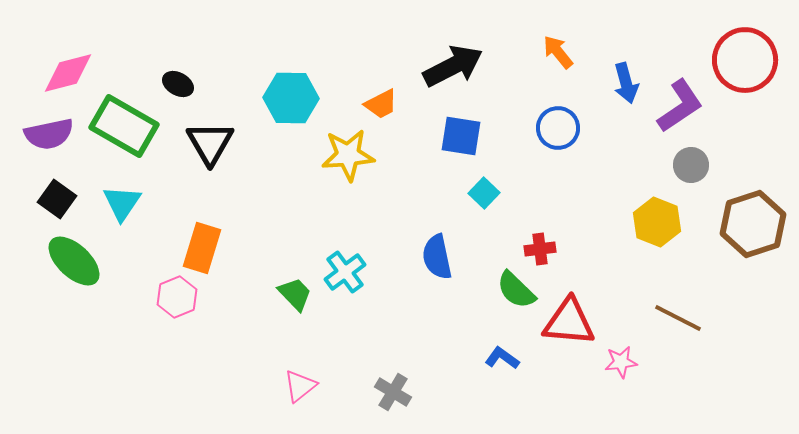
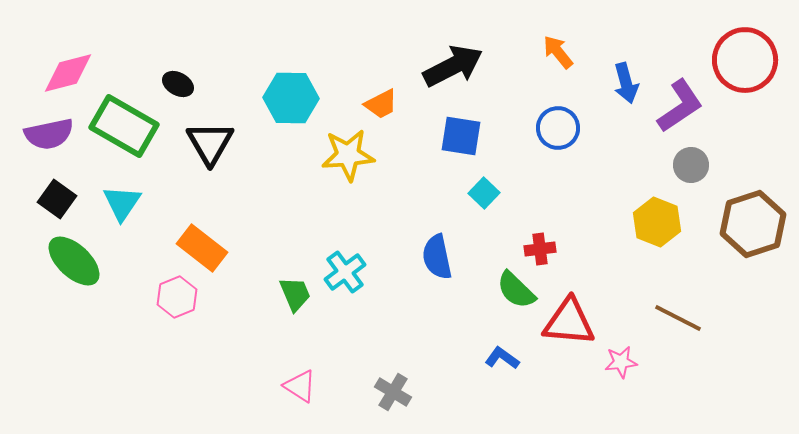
orange rectangle: rotated 69 degrees counterclockwise
green trapezoid: rotated 21 degrees clockwise
pink triangle: rotated 48 degrees counterclockwise
